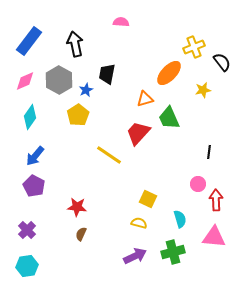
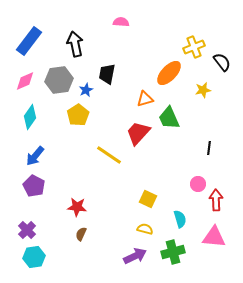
gray hexagon: rotated 24 degrees clockwise
black line: moved 4 px up
yellow semicircle: moved 6 px right, 6 px down
cyan hexagon: moved 7 px right, 9 px up
